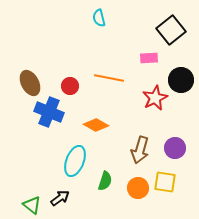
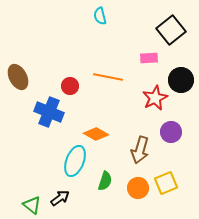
cyan semicircle: moved 1 px right, 2 px up
orange line: moved 1 px left, 1 px up
brown ellipse: moved 12 px left, 6 px up
orange diamond: moved 9 px down
purple circle: moved 4 px left, 16 px up
yellow square: moved 1 px right, 1 px down; rotated 30 degrees counterclockwise
